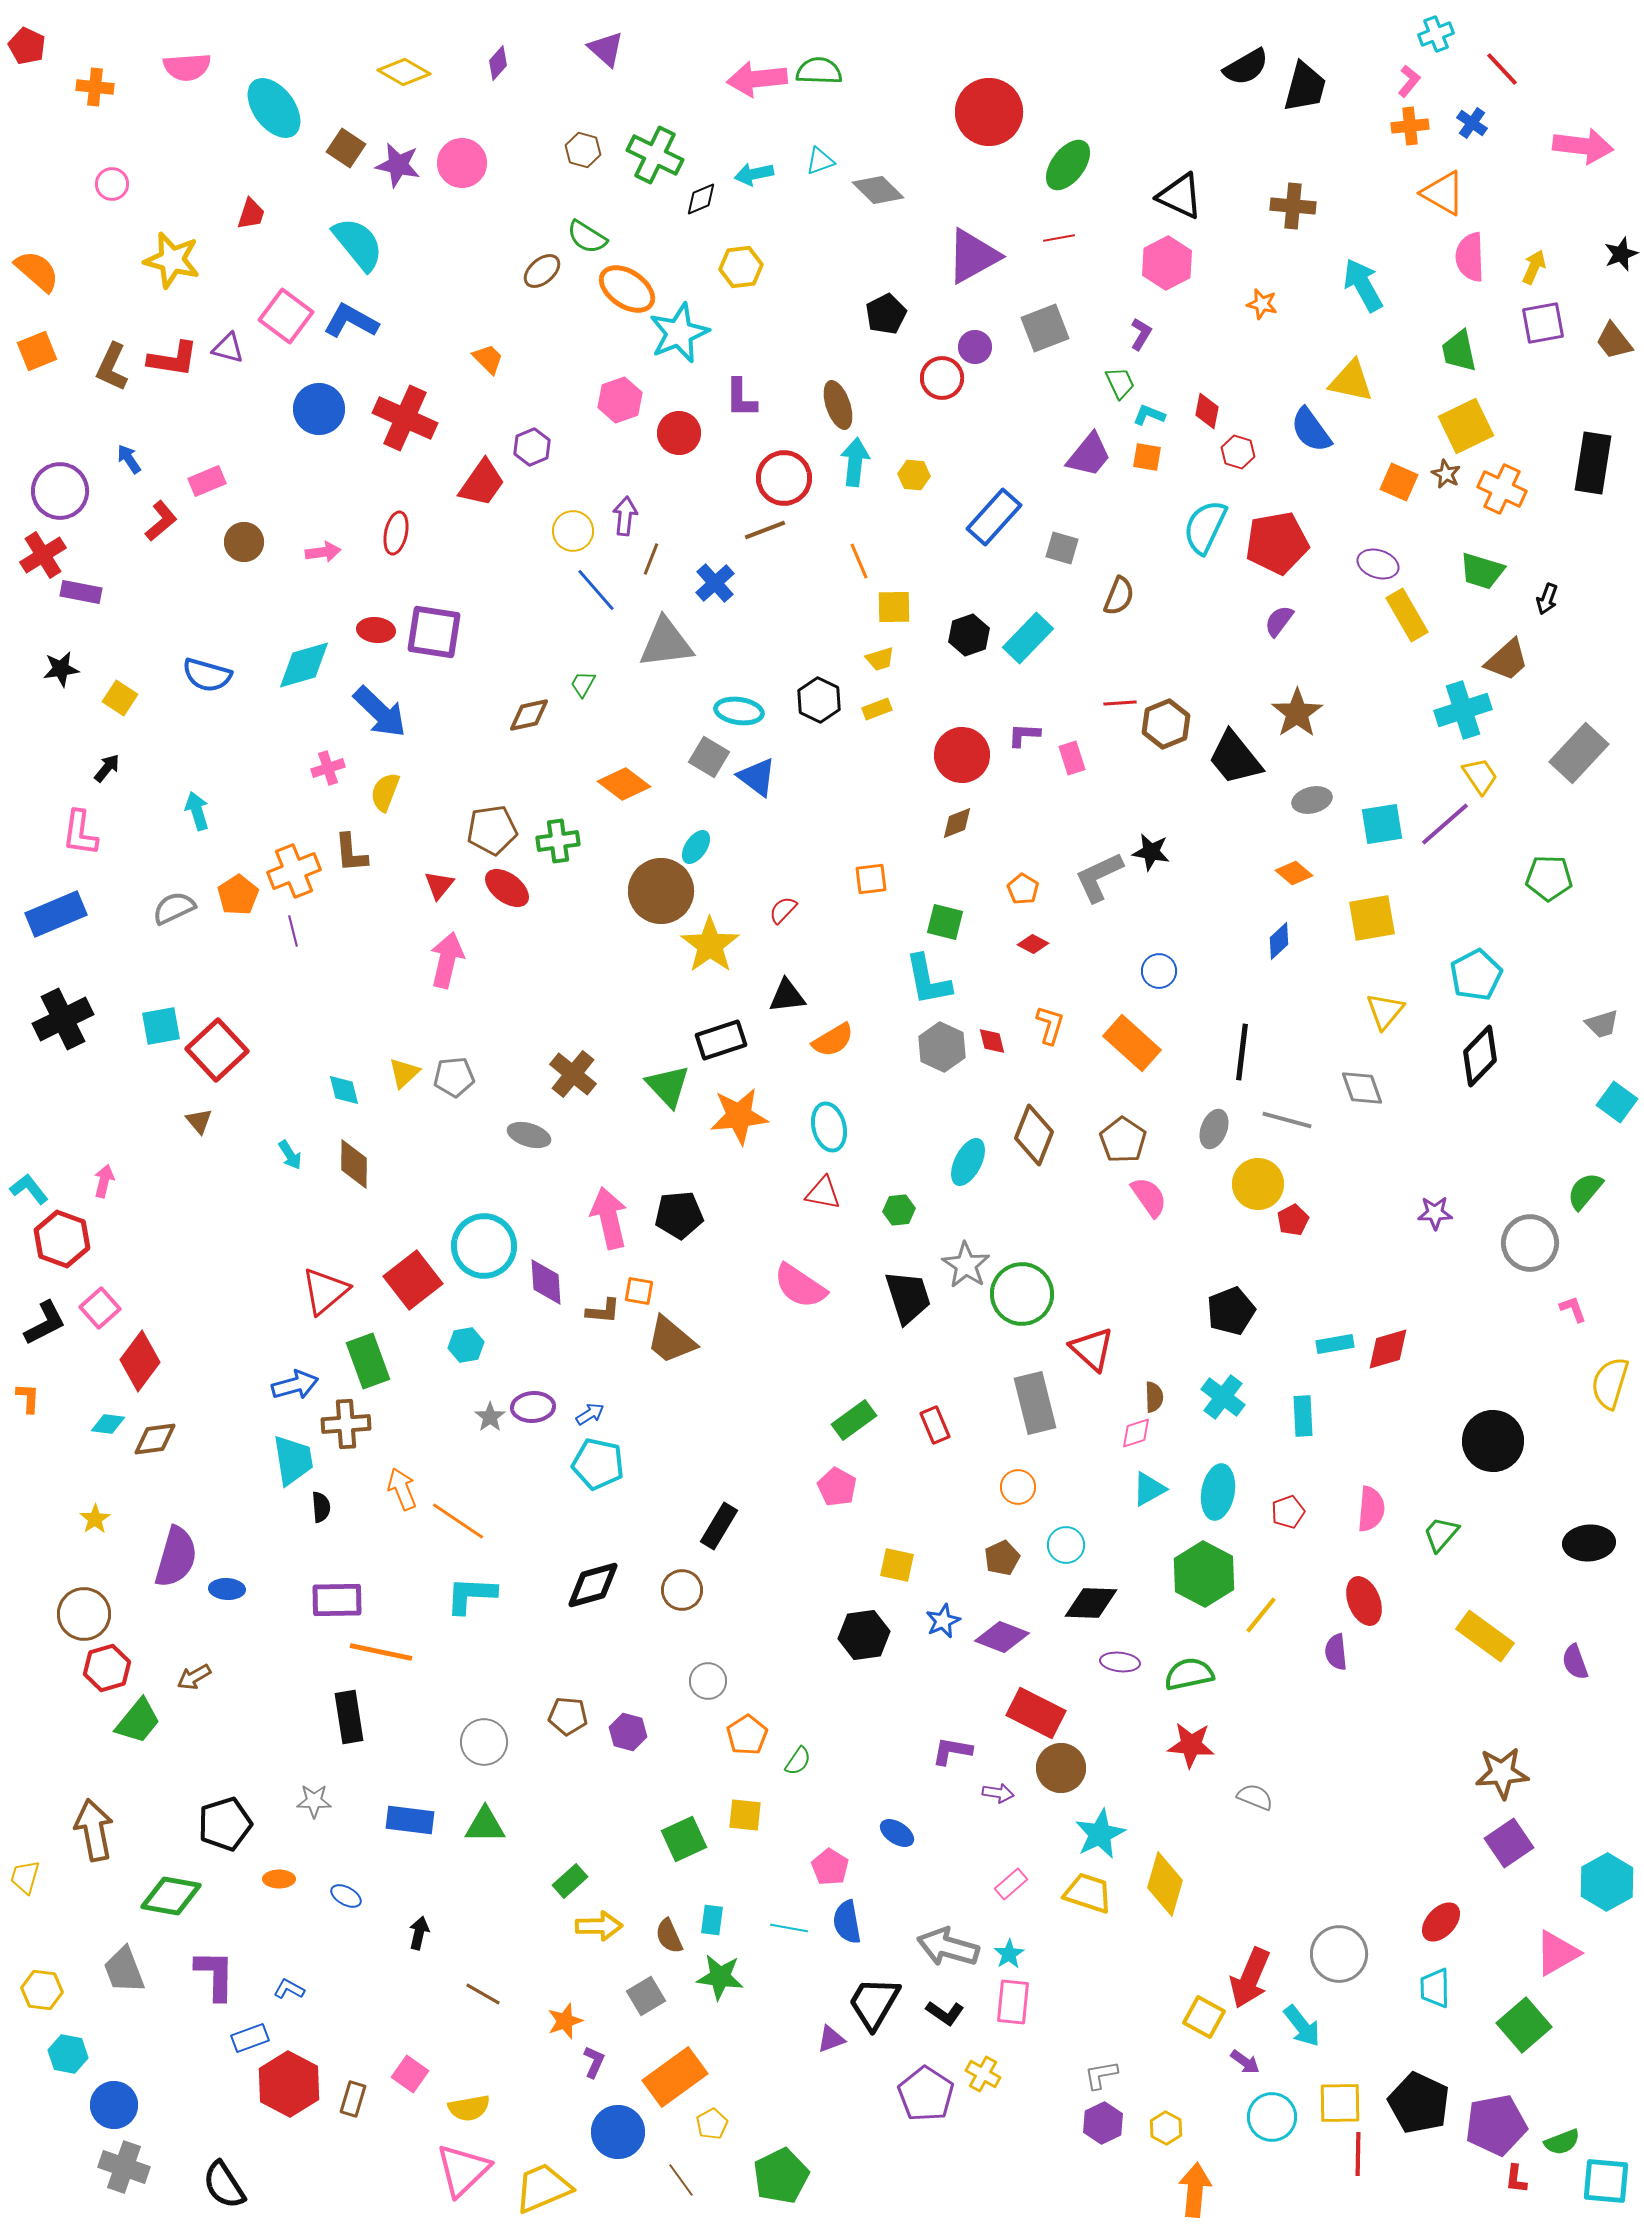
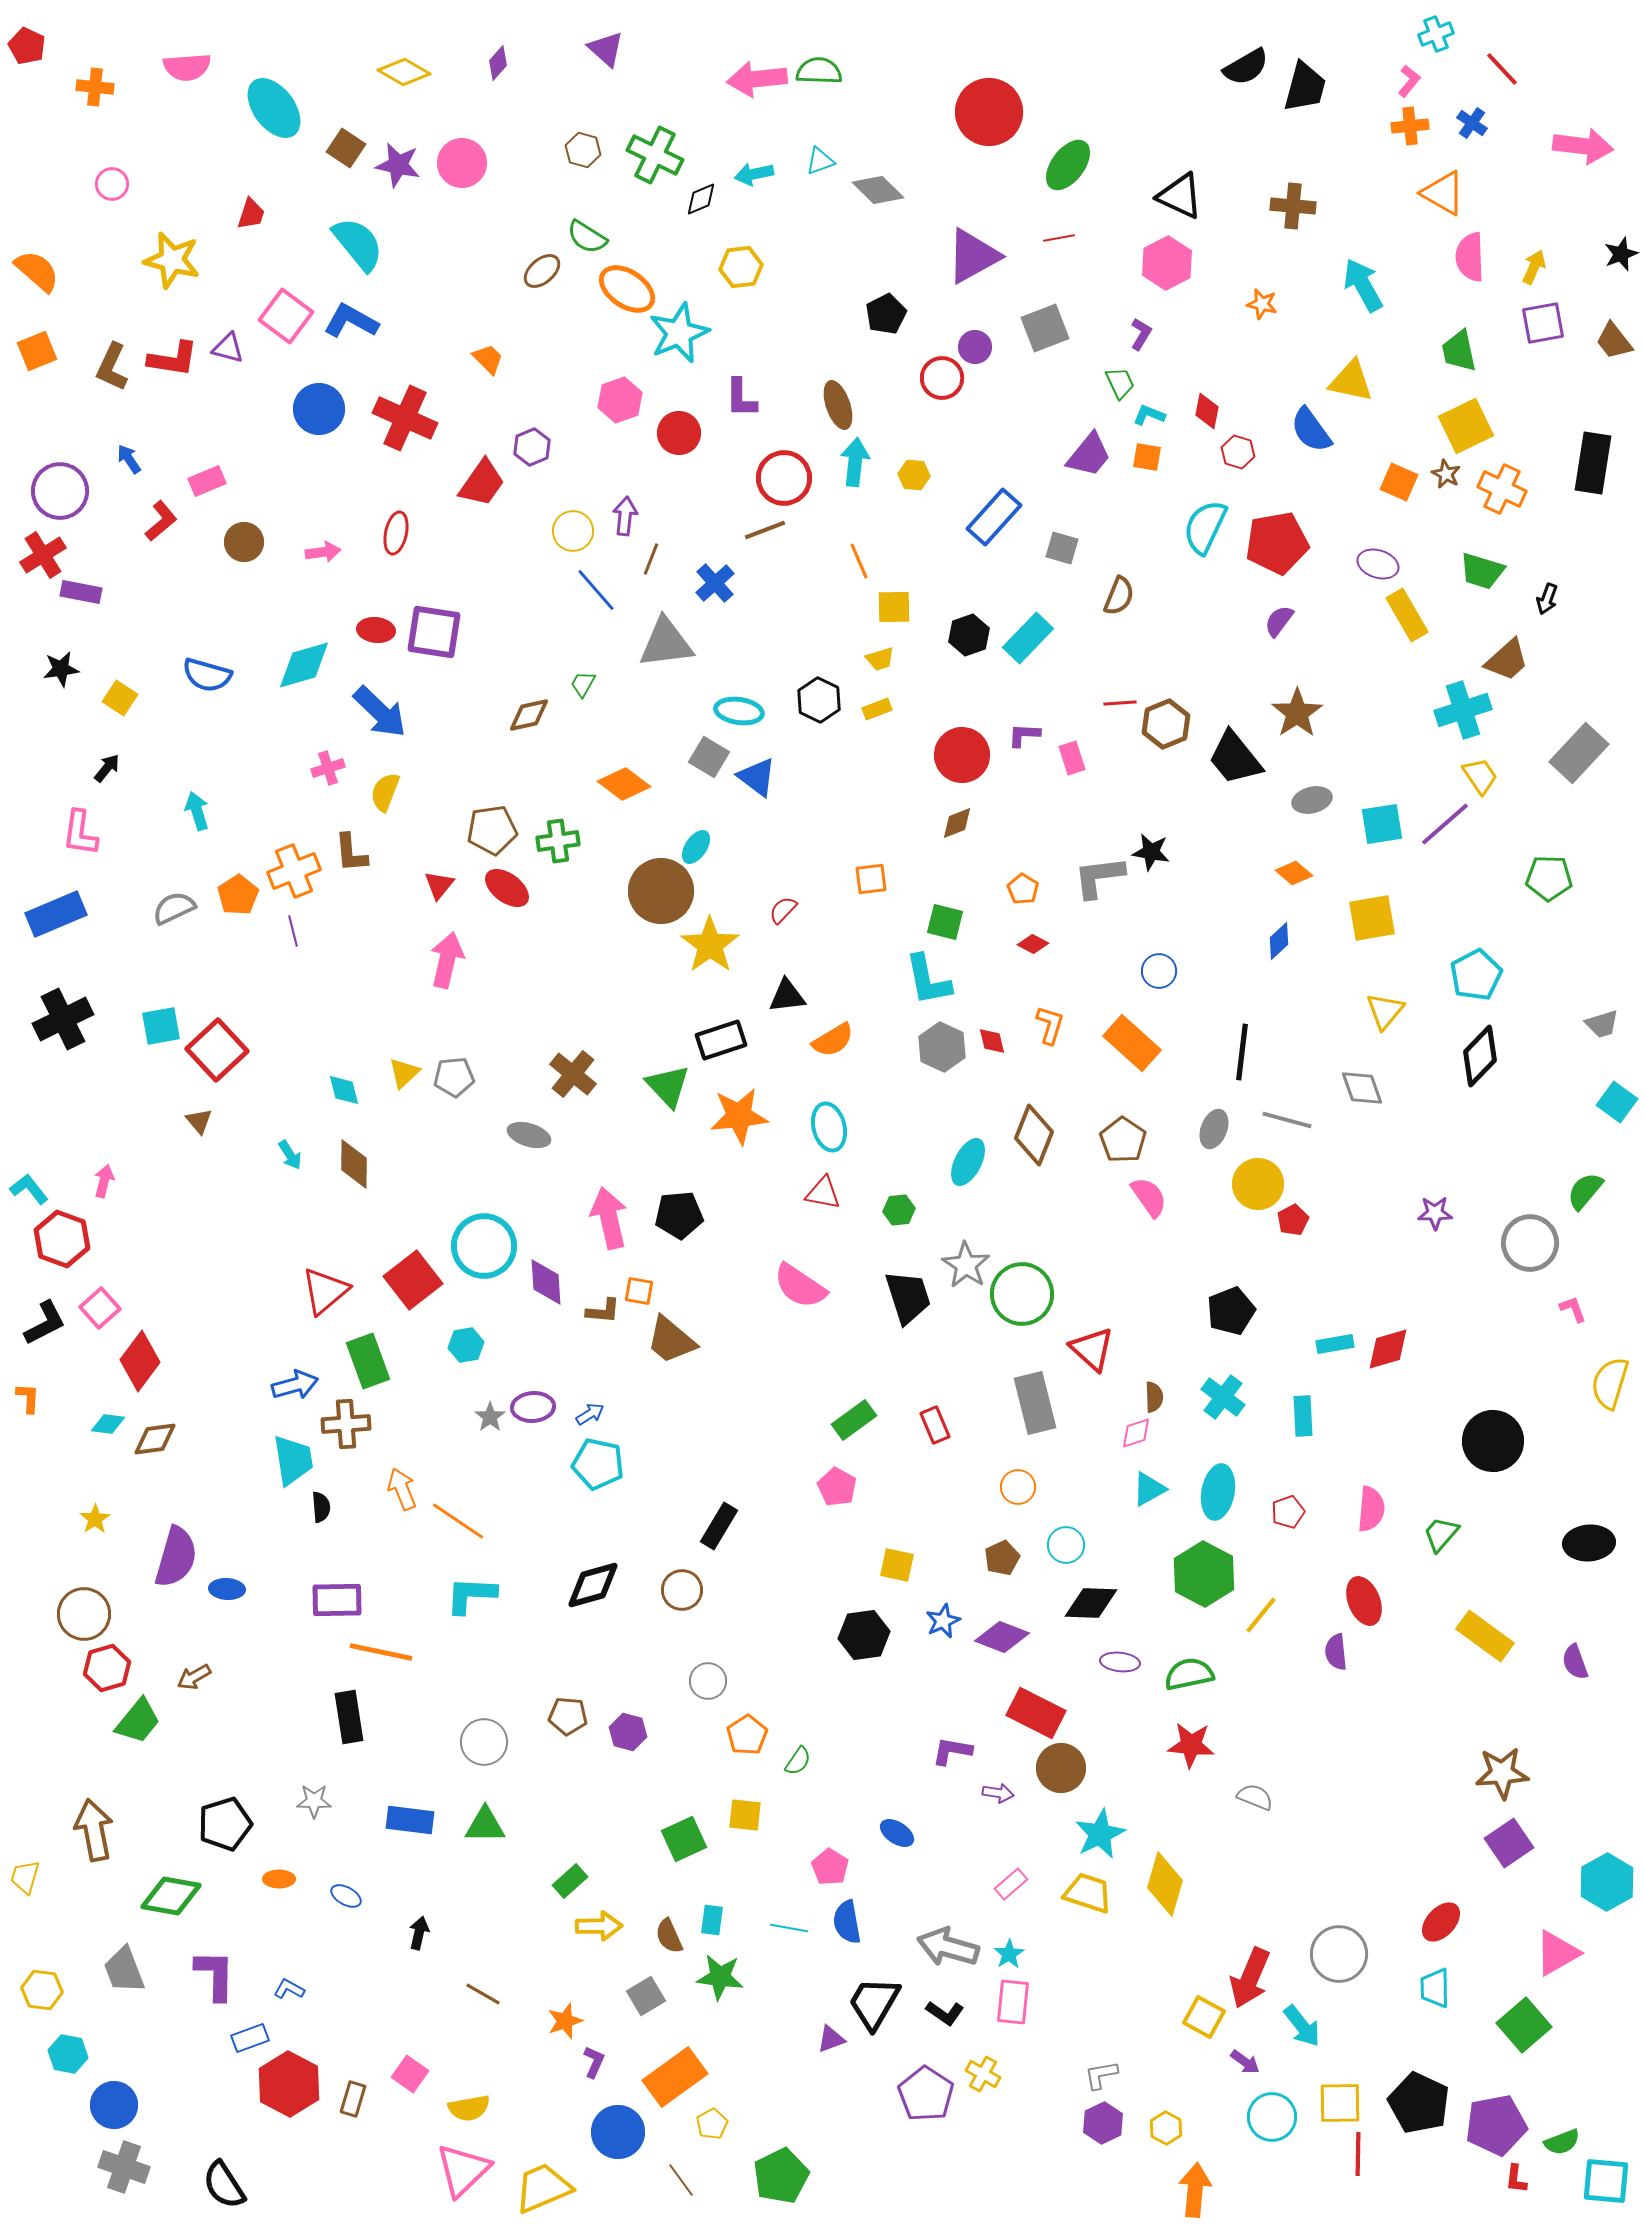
gray L-shape at (1099, 877): rotated 18 degrees clockwise
